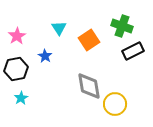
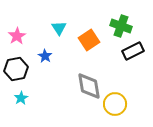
green cross: moved 1 px left
